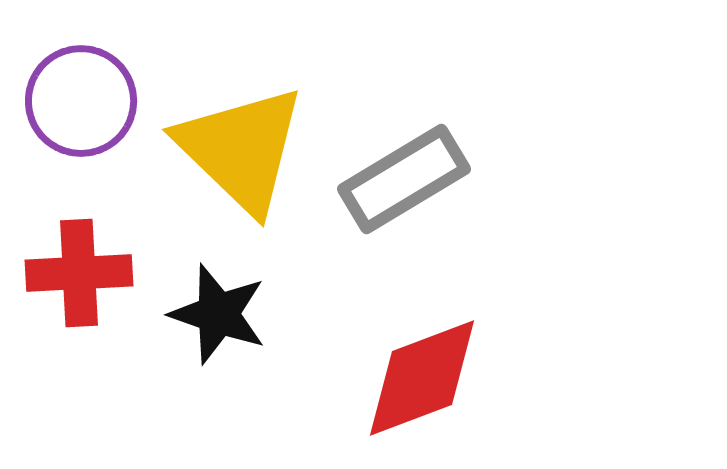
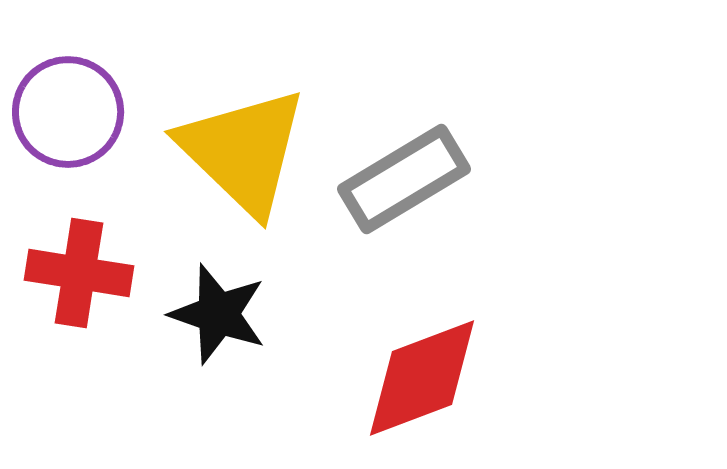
purple circle: moved 13 px left, 11 px down
yellow triangle: moved 2 px right, 2 px down
red cross: rotated 12 degrees clockwise
